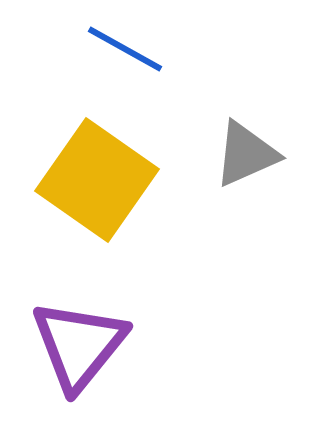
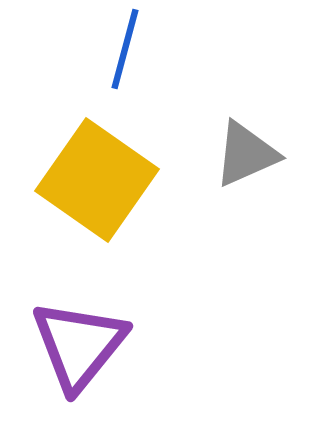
blue line: rotated 76 degrees clockwise
